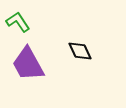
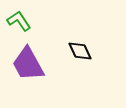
green L-shape: moved 1 px right, 1 px up
